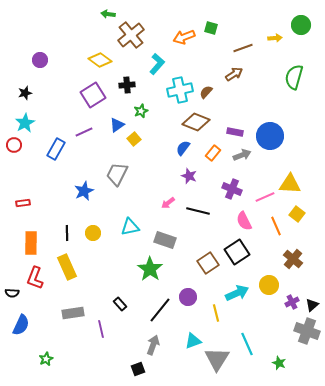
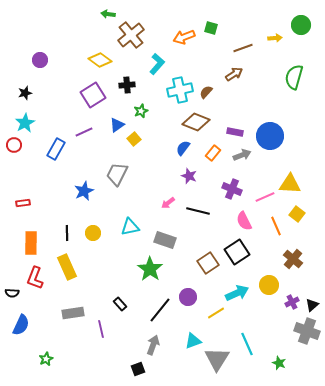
yellow line at (216, 313): rotated 72 degrees clockwise
